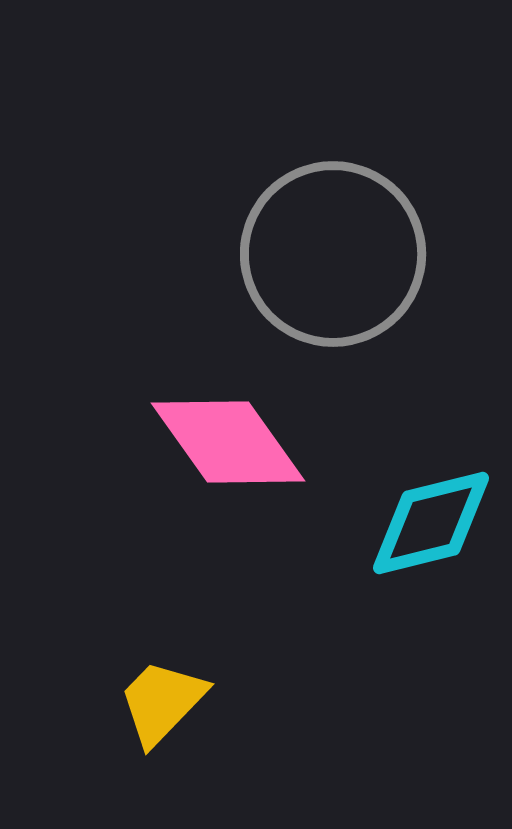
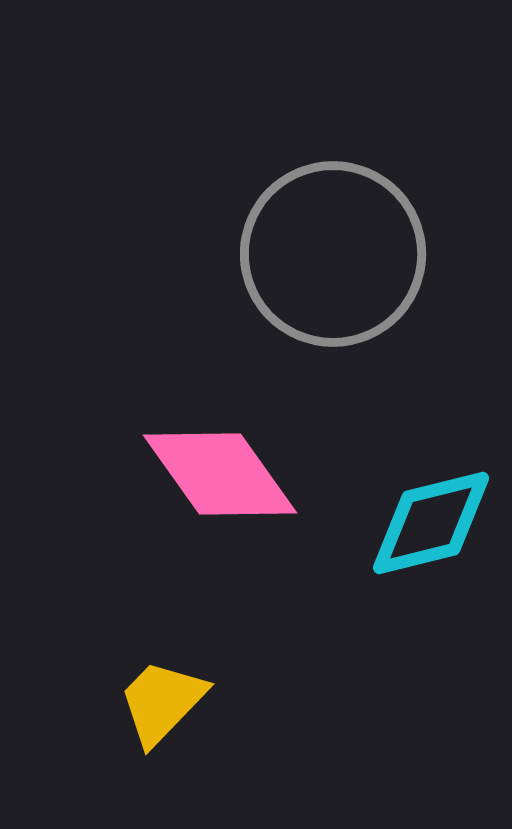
pink diamond: moved 8 px left, 32 px down
